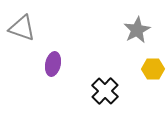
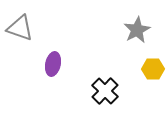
gray triangle: moved 2 px left
